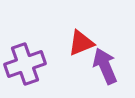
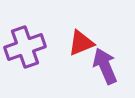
purple cross: moved 17 px up
